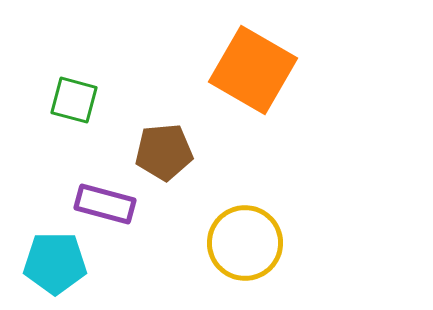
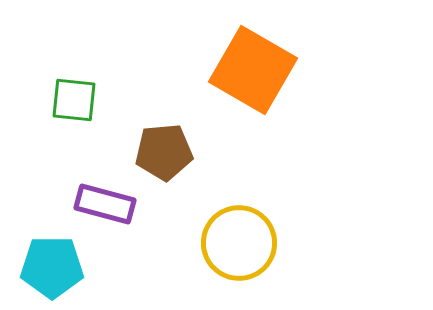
green square: rotated 9 degrees counterclockwise
yellow circle: moved 6 px left
cyan pentagon: moved 3 px left, 4 px down
